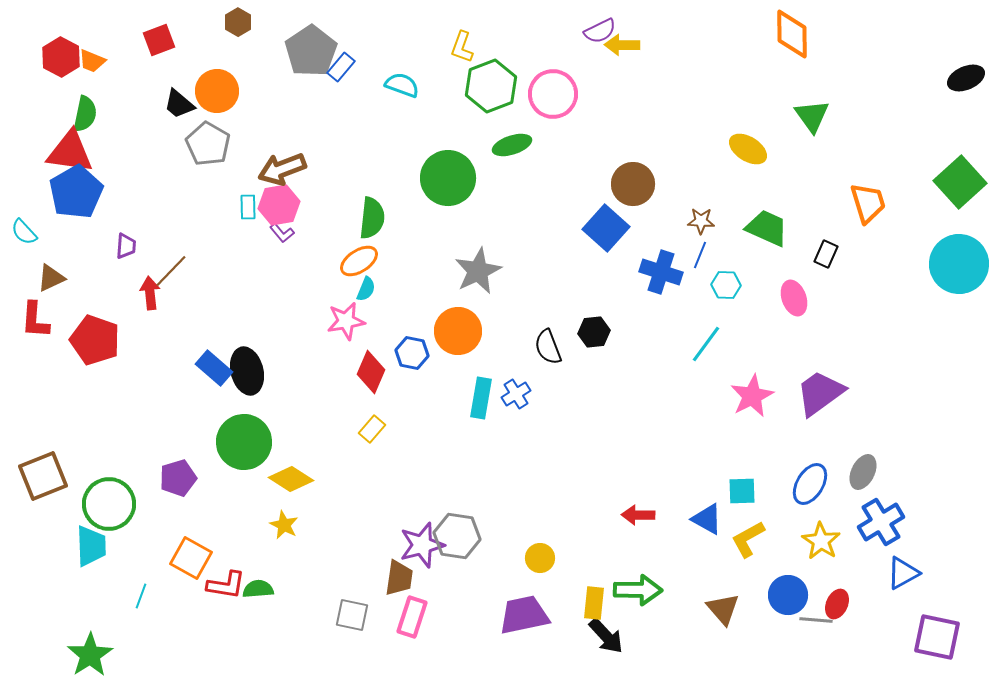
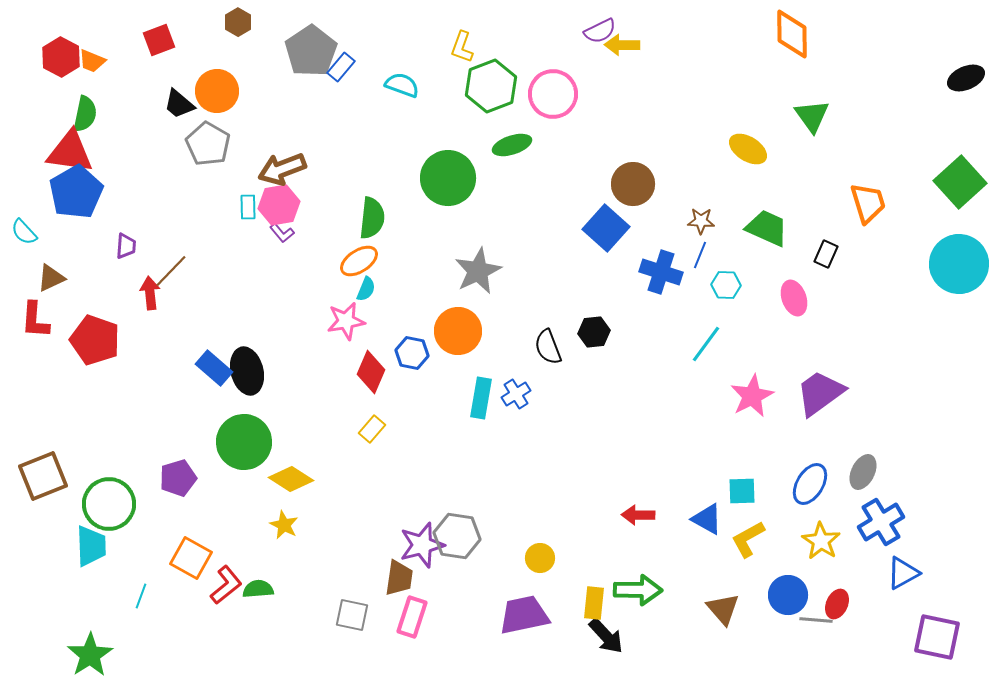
red L-shape at (226, 585): rotated 48 degrees counterclockwise
